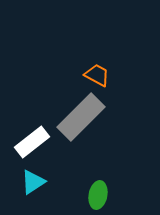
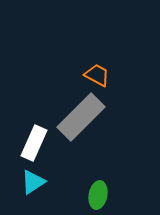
white rectangle: moved 2 px right, 1 px down; rotated 28 degrees counterclockwise
